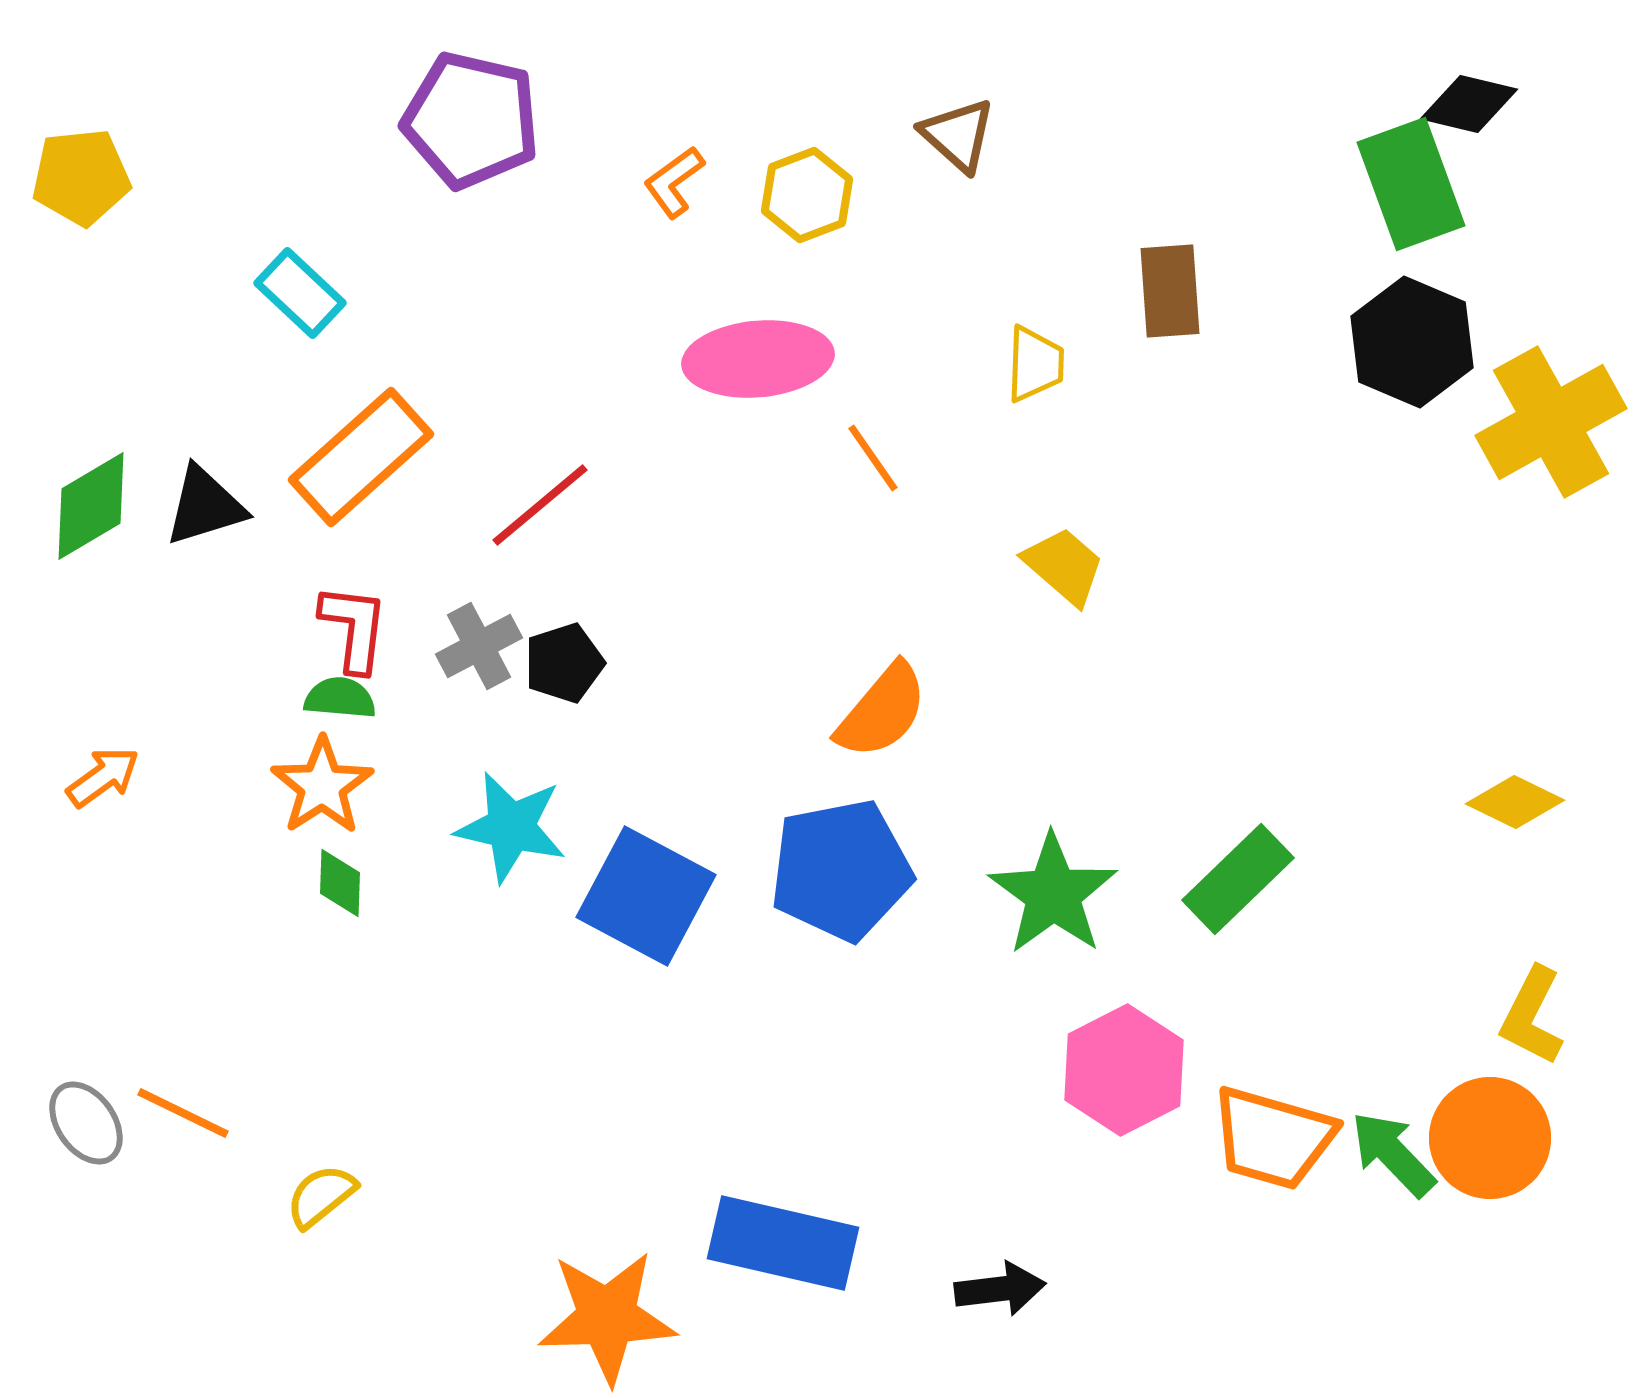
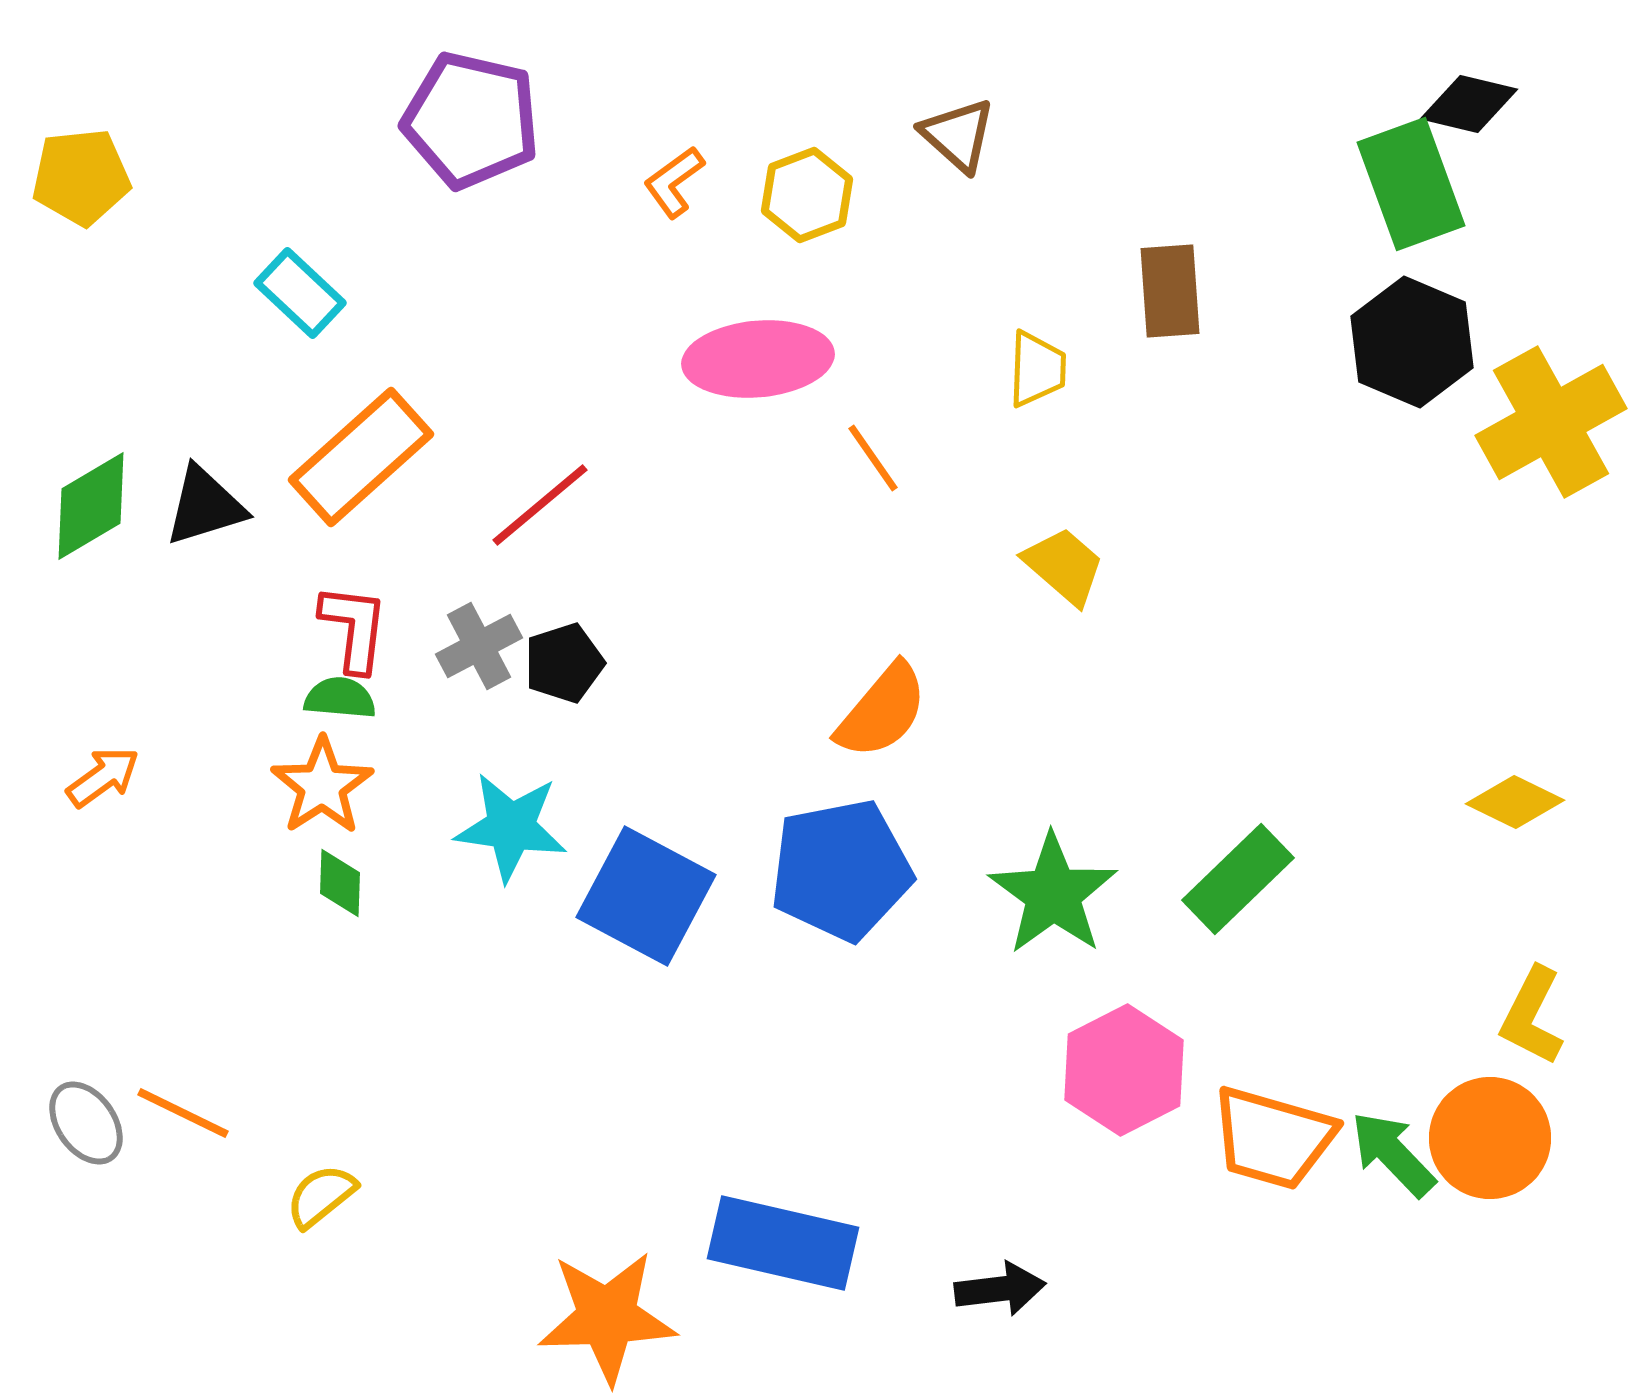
yellow trapezoid at (1035, 364): moved 2 px right, 5 px down
cyan star at (511, 827): rotated 5 degrees counterclockwise
